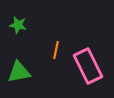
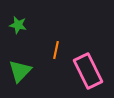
pink rectangle: moved 5 px down
green triangle: moved 1 px right, 1 px up; rotated 35 degrees counterclockwise
